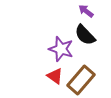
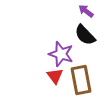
purple star: moved 5 px down
red triangle: rotated 18 degrees clockwise
brown rectangle: rotated 52 degrees counterclockwise
